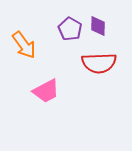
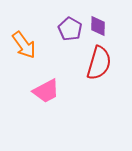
red semicircle: rotated 72 degrees counterclockwise
